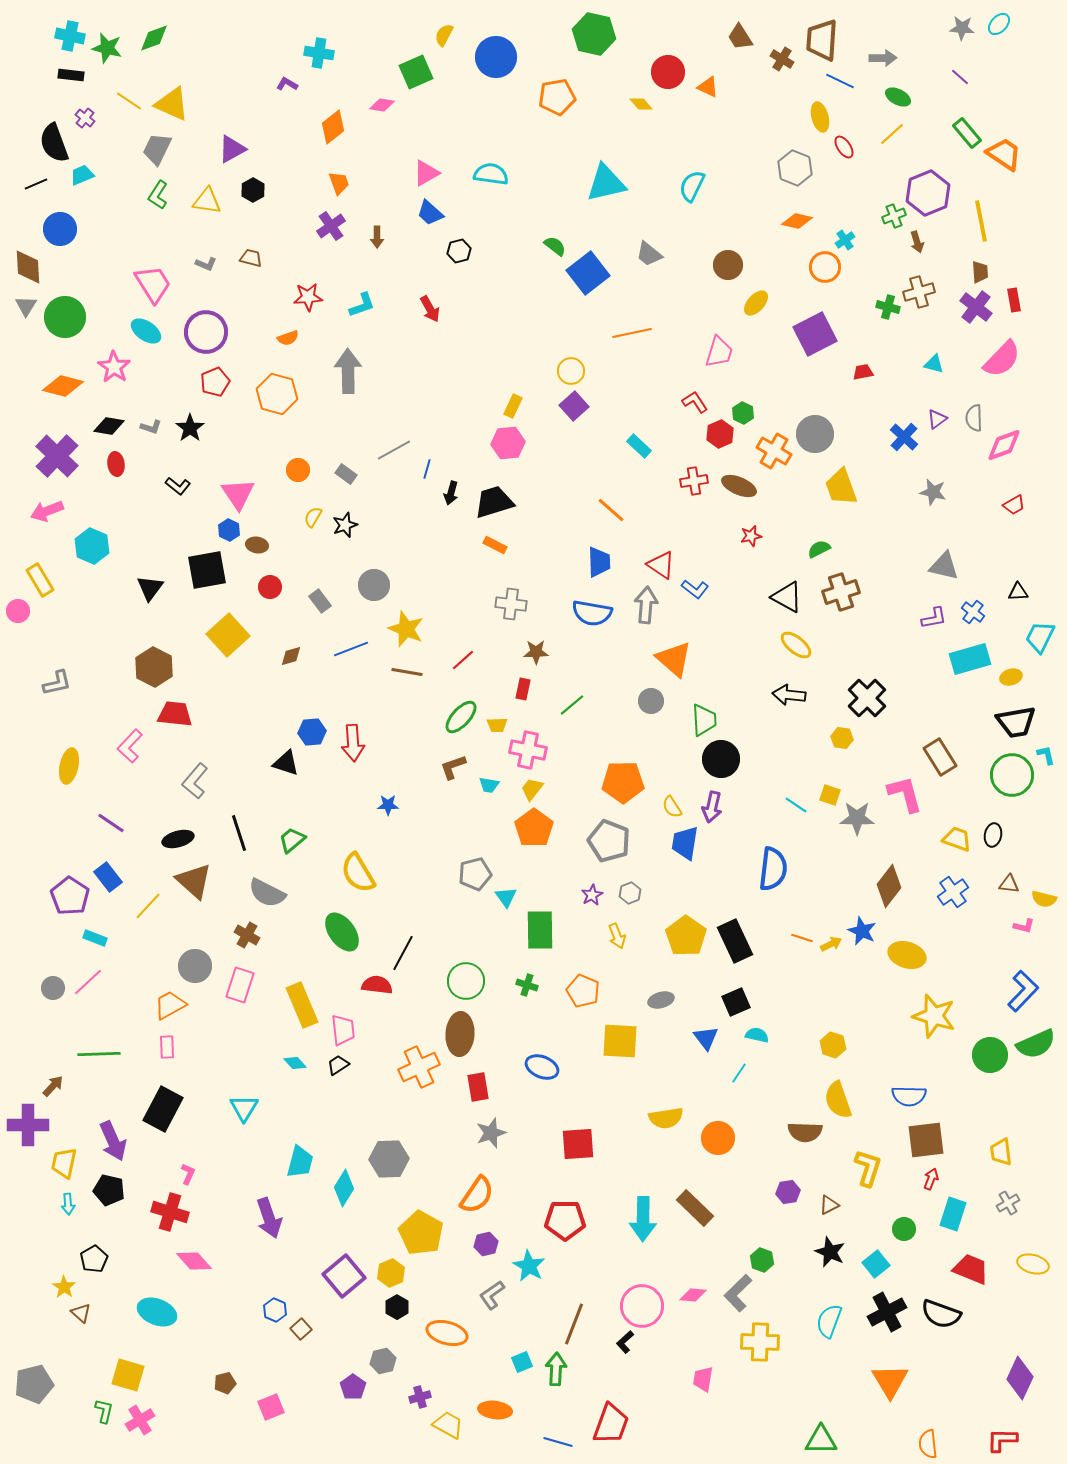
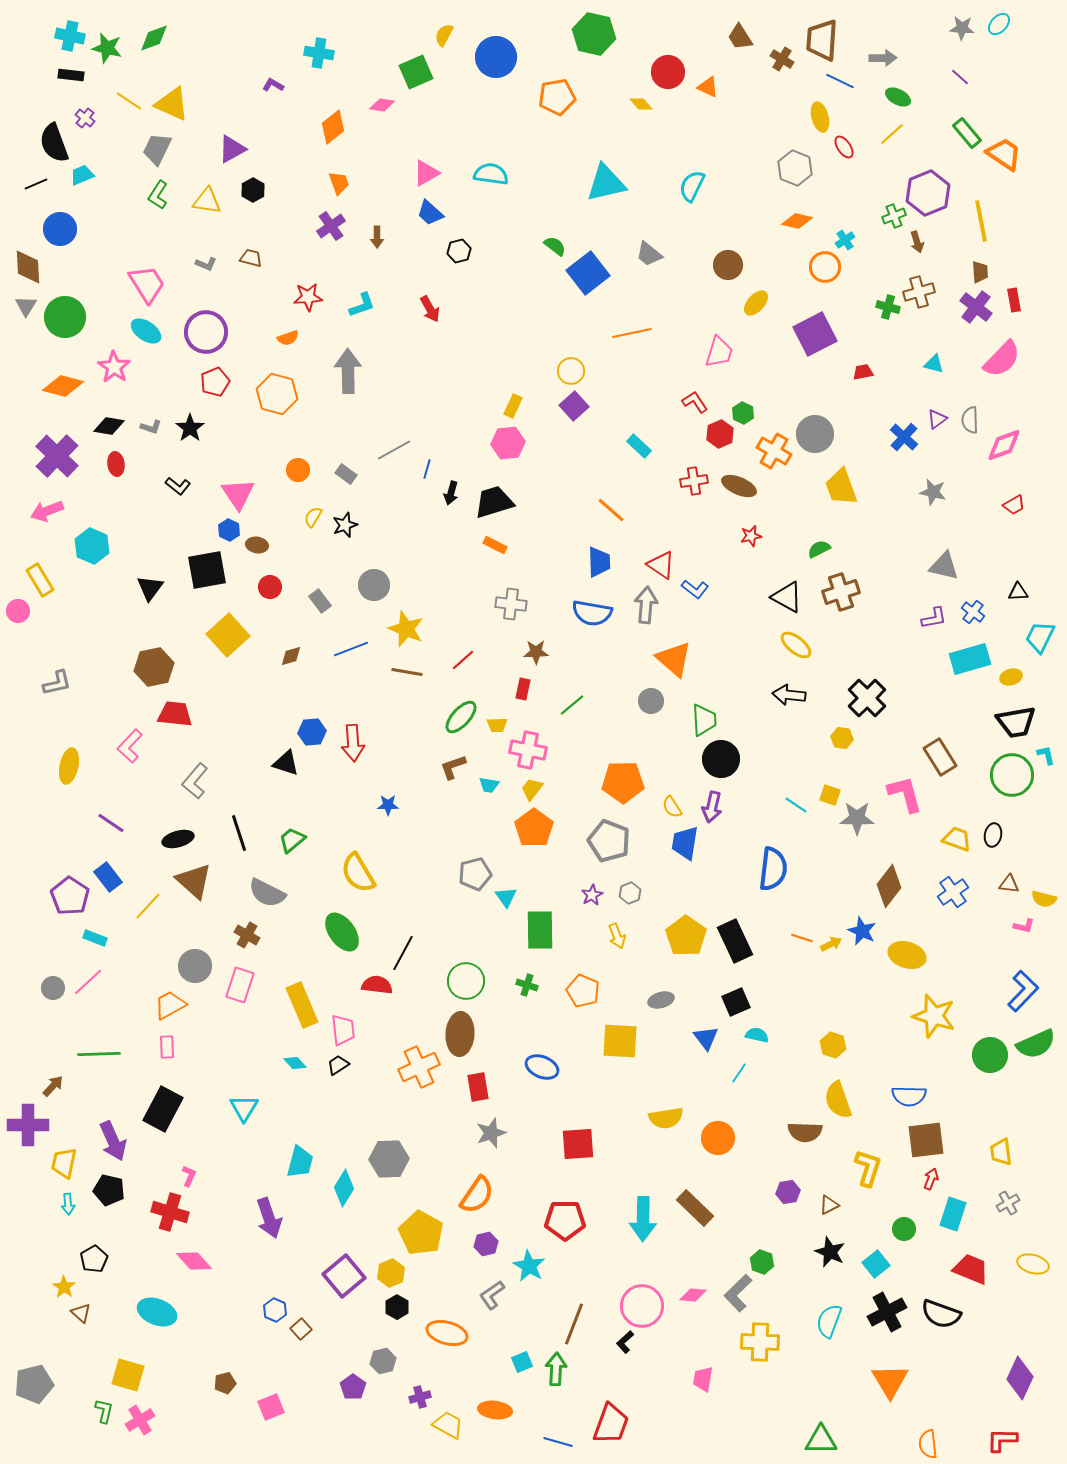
purple L-shape at (287, 84): moved 14 px left, 1 px down
pink trapezoid at (153, 284): moved 6 px left
gray semicircle at (974, 418): moved 4 px left, 2 px down
brown hexagon at (154, 667): rotated 21 degrees clockwise
pink L-shape at (188, 1174): moved 1 px right, 2 px down
green hexagon at (762, 1260): moved 2 px down
